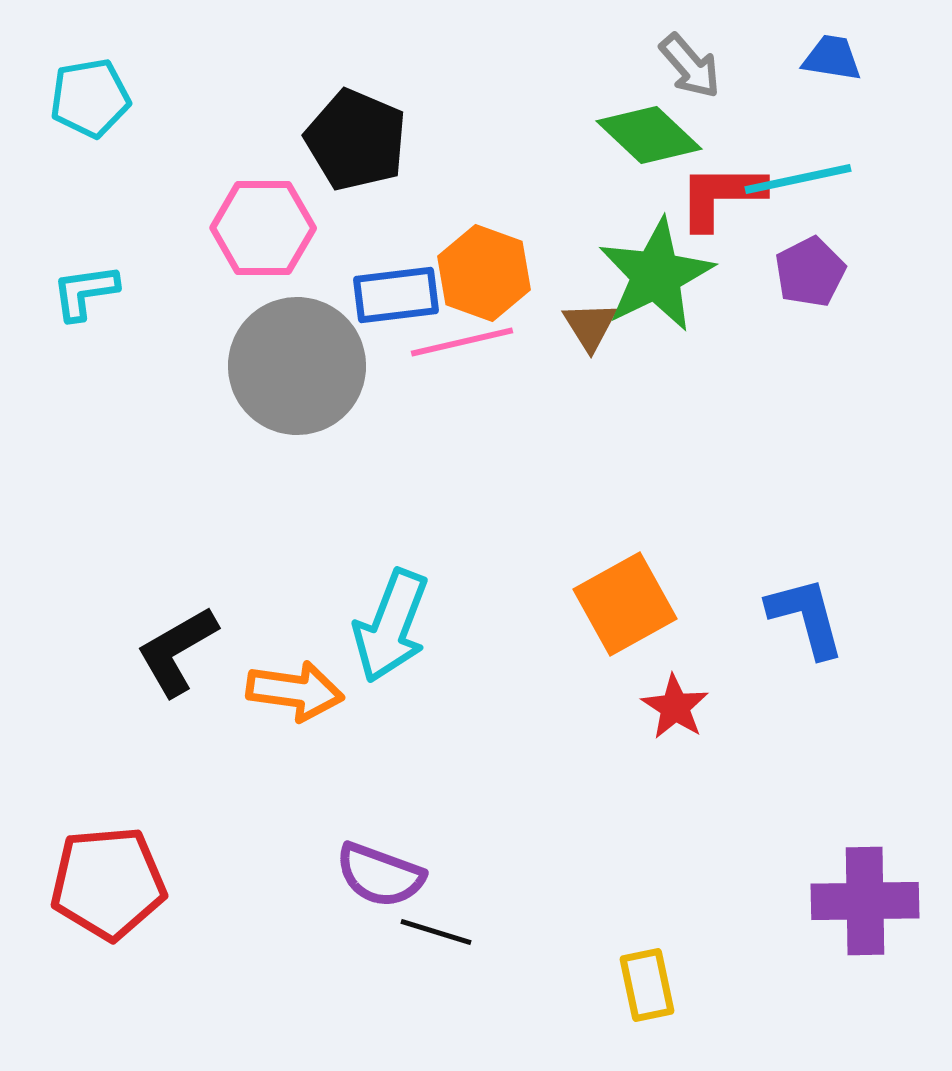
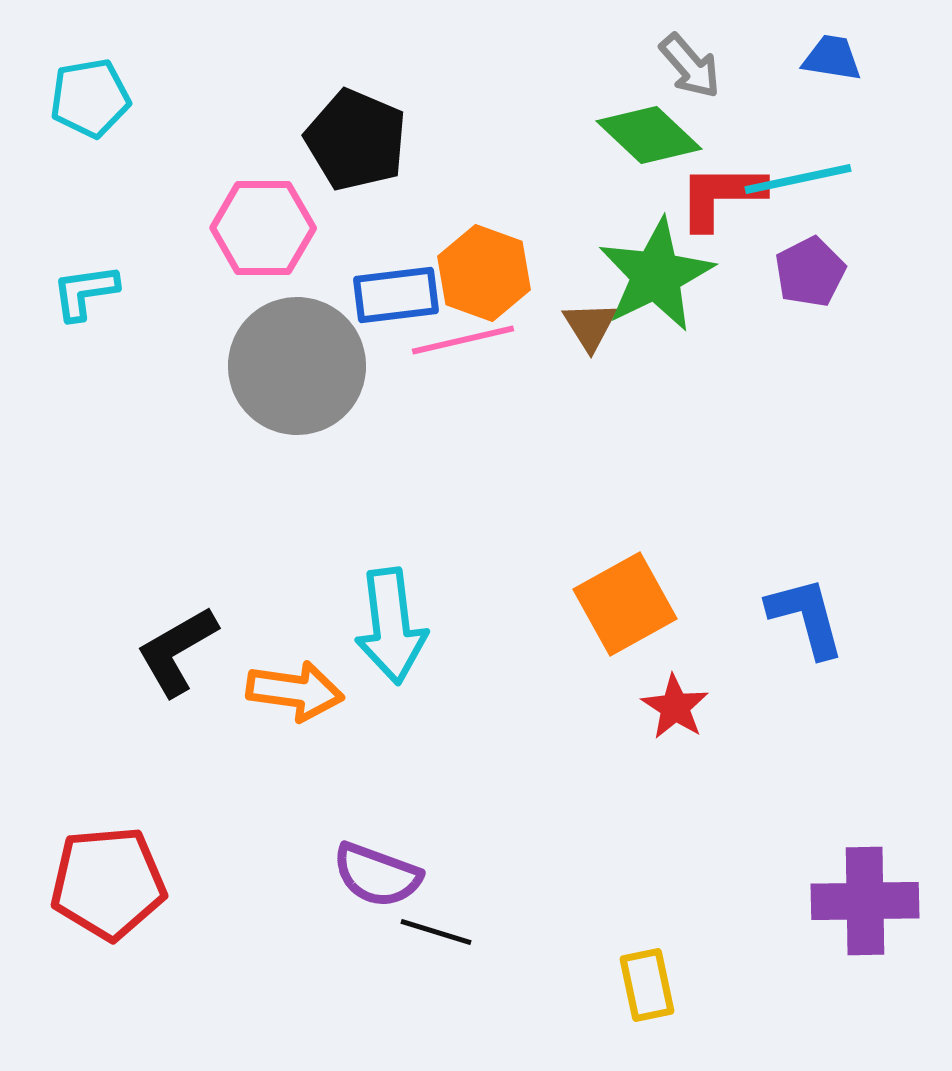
pink line: moved 1 px right, 2 px up
cyan arrow: rotated 28 degrees counterclockwise
purple semicircle: moved 3 px left
